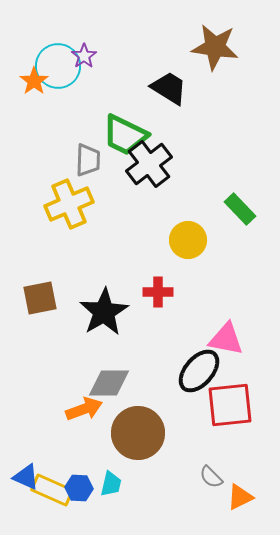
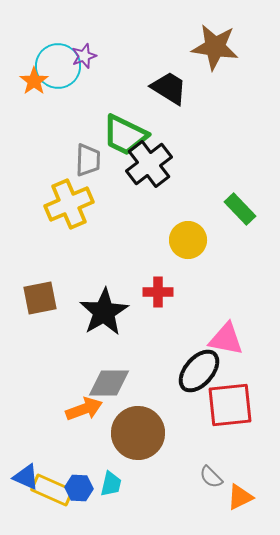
purple star: rotated 15 degrees clockwise
